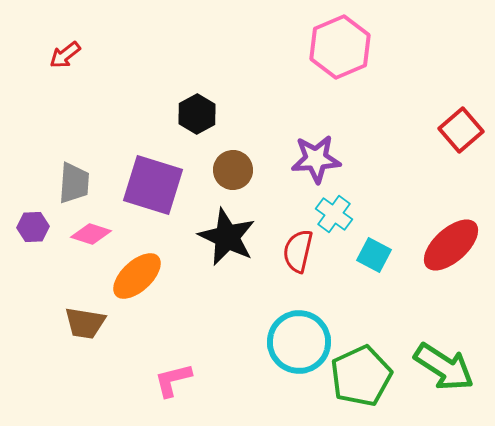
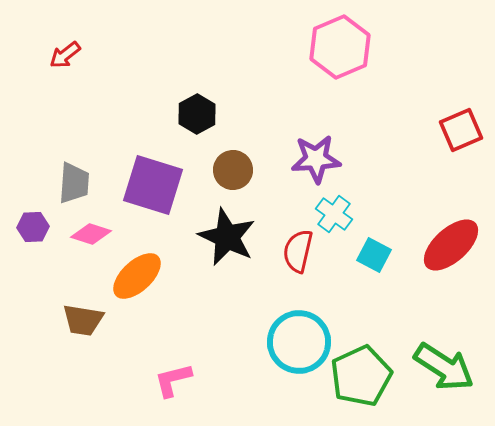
red square: rotated 18 degrees clockwise
brown trapezoid: moved 2 px left, 3 px up
